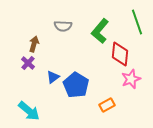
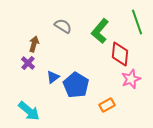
gray semicircle: rotated 150 degrees counterclockwise
